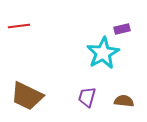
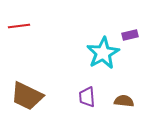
purple rectangle: moved 8 px right, 6 px down
purple trapezoid: rotated 20 degrees counterclockwise
